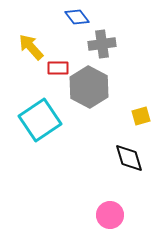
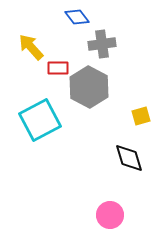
cyan square: rotated 6 degrees clockwise
